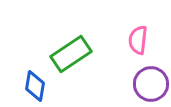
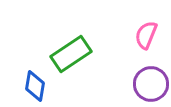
pink semicircle: moved 8 px right, 5 px up; rotated 16 degrees clockwise
